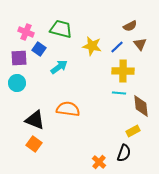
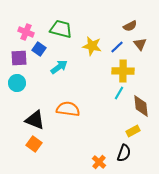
cyan line: rotated 64 degrees counterclockwise
